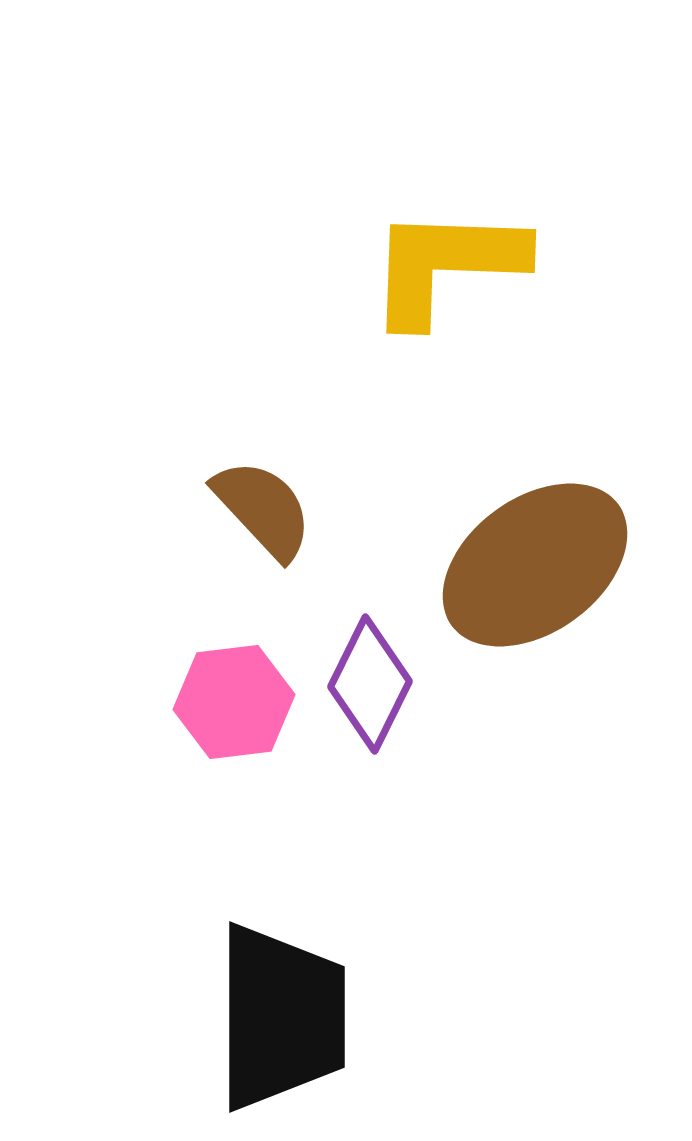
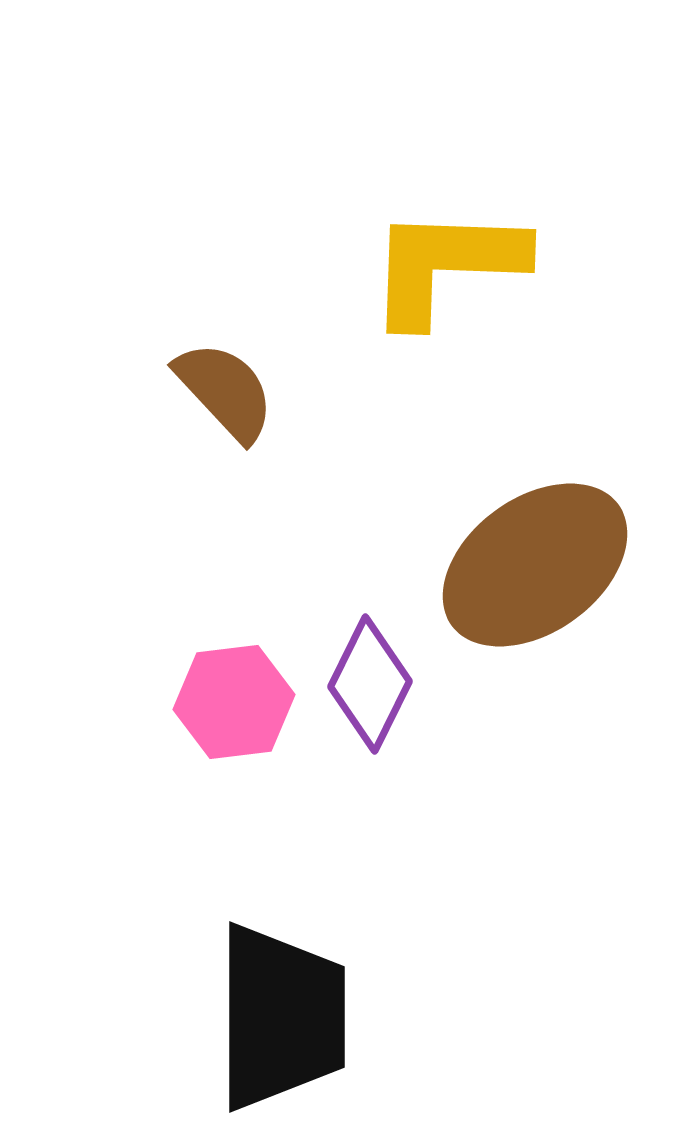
brown semicircle: moved 38 px left, 118 px up
